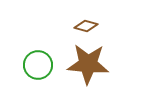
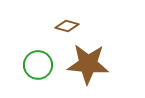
brown diamond: moved 19 px left
